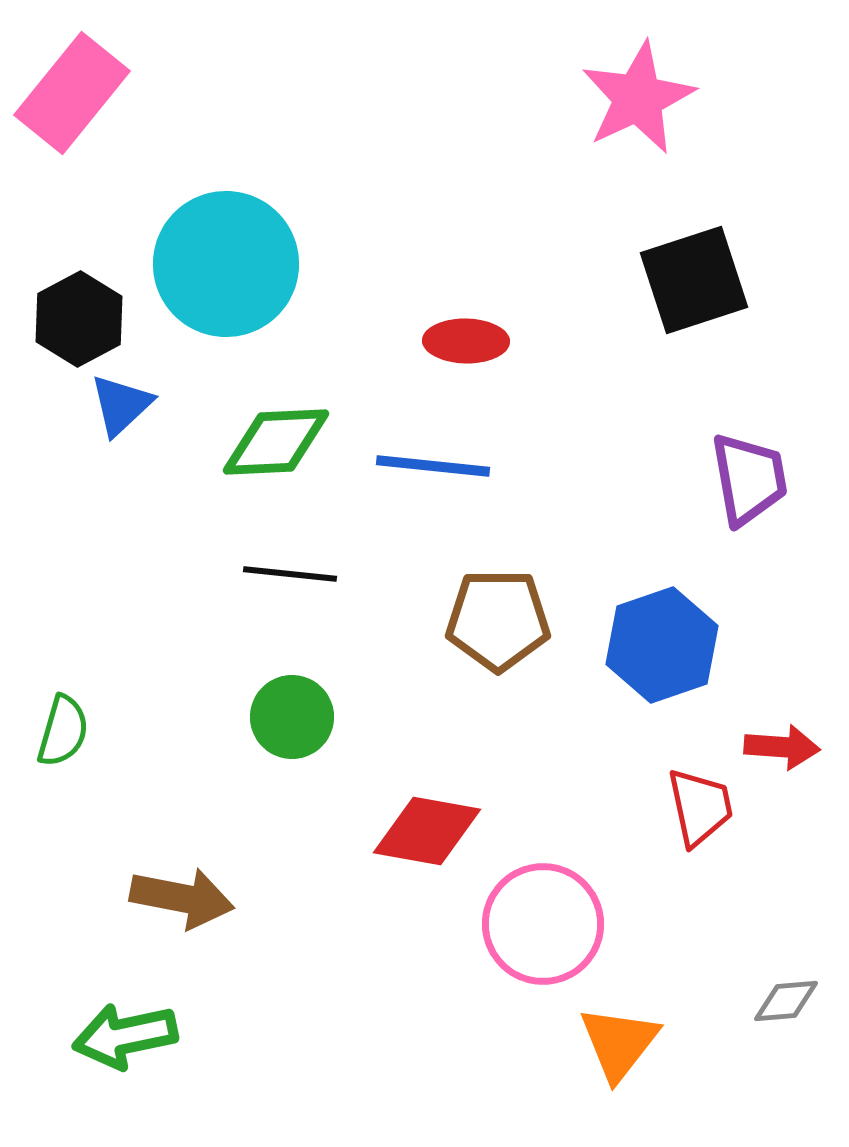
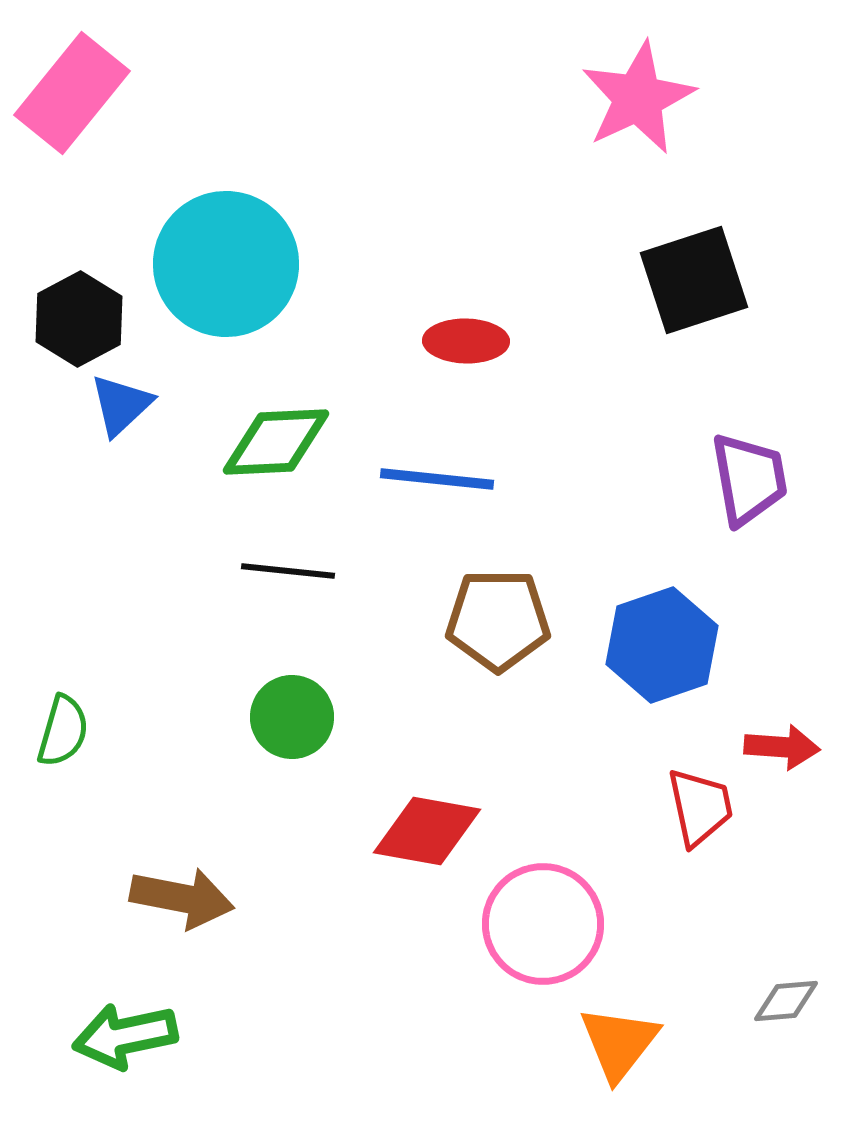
blue line: moved 4 px right, 13 px down
black line: moved 2 px left, 3 px up
